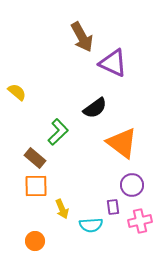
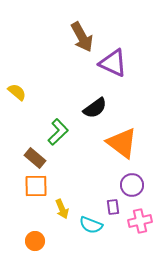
cyan semicircle: rotated 25 degrees clockwise
